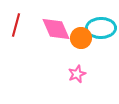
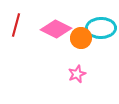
pink diamond: rotated 40 degrees counterclockwise
